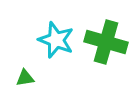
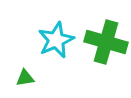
cyan star: rotated 27 degrees clockwise
